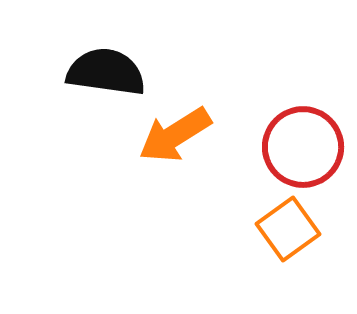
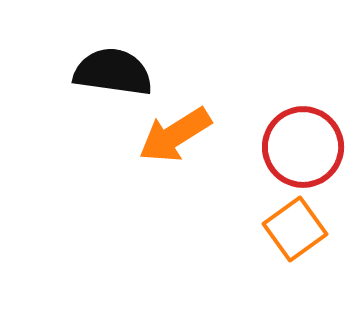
black semicircle: moved 7 px right
orange square: moved 7 px right
